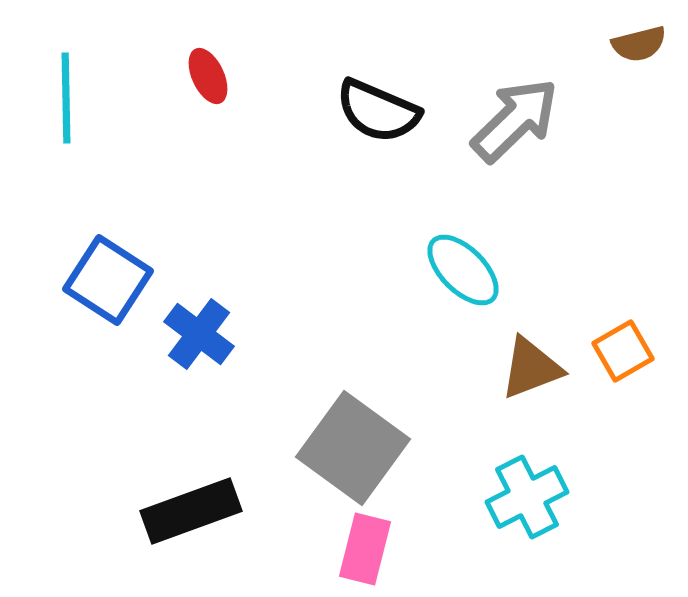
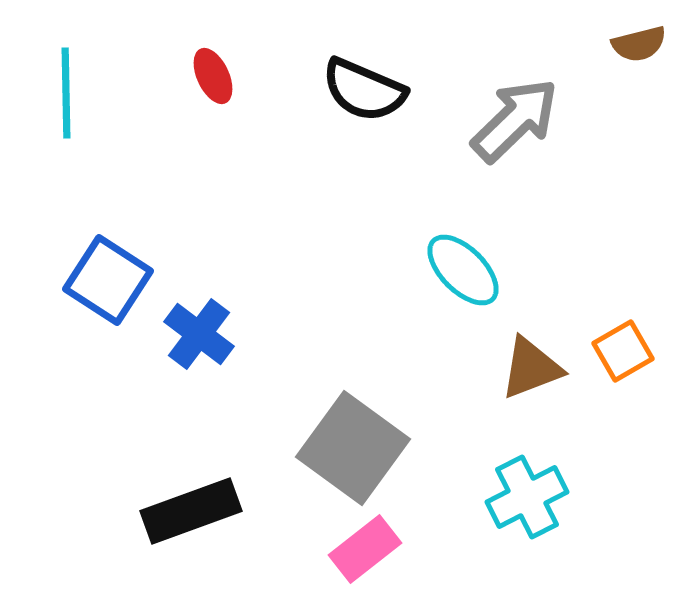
red ellipse: moved 5 px right
cyan line: moved 5 px up
black semicircle: moved 14 px left, 21 px up
pink rectangle: rotated 38 degrees clockwise
